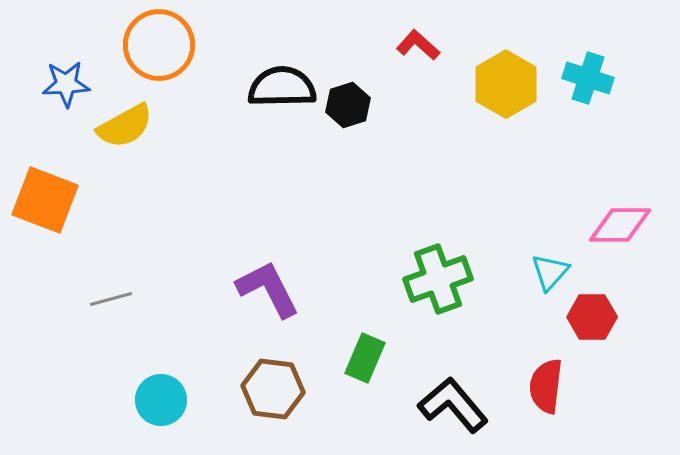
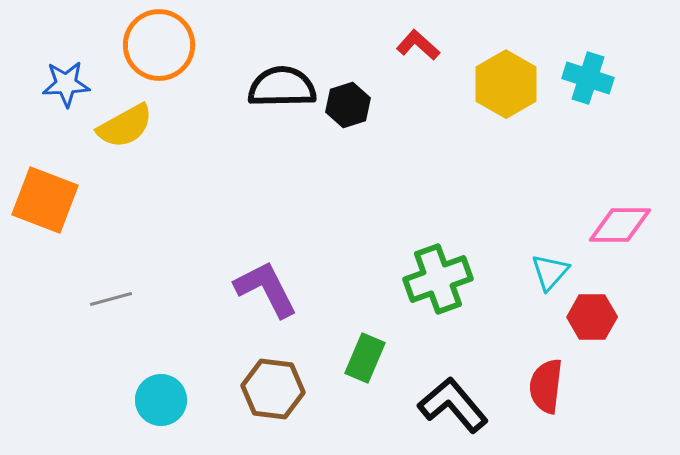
purple L-shape: moved 2 px left
